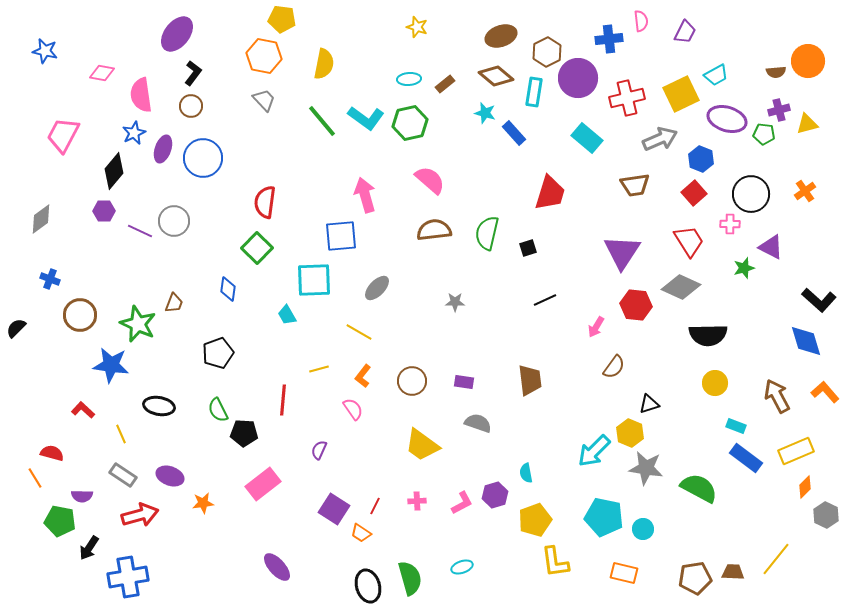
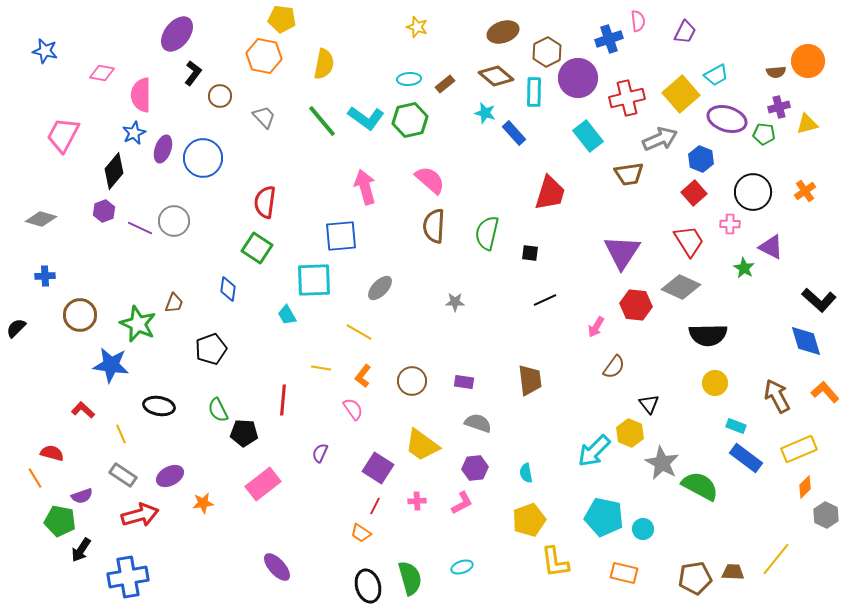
pink semicircle at (641, 21): moved 3 px left
brown ellipse at (501, 36): moved 2 px right, 4 px up
blue cross at (609, 39): rotated 12 degrees counterclockwise
cyan rectangle at (534, 92): rotated 8 degrees counterclockwise
yellow square at (681, 94): rotated 15 degrees counterclockwise
pink semicircle at (141, 95): rotated 8 degrees clockwise
gray trapezoid at (264, 100): moved 17 px down
brown circle at (191, 106): moved 29 px right, 10 px up
purple cross at (779, 110): moved 3 px up
green hexagon at (410, 123): moved 3 px up
cyan rectangle at (587, 138): moved 1 px right, 2 px up; rotated 12 degrees clockwise
brown trapezoid at (635, 185): moved 6 px left, 11 px up
black circle at (751, 194): moved 2 px right, 2 px up
pink arrow at (365, 195): moved 8 px up
purple hexagon at (104, 211): rotated 20 degrees counterclockwise
gray diamond at (41, 219): rotated 52 degrees clockwise
brown semicircle at (434, 230): moved 4 px up; rotated 80 degrees counterclockwise
purple line at (140, 231): moved 3 px up
green square at (257, 248): rotated 12 degrees counterclockwise
black square at (528, 248): moved 2 px right, 5 px down; rotated 24 degrees clockwise
green star at (744, 268): rotated 25 degrees counterclockwise
blue cross at (50, 279): moved 5 px left, 3 px up; rotated 24 degrees counterclockwise
gray ellipse at (377, 288): moved 3 px right
black pentagon at (218, 353): moved 7 px left, 4 px up
yellow line at (319, 369): moved 2 px right, 1 px up; rotated 24 degrees clockwise
black triangle at (649, 404): rotated 50 degrees counterclockwise
purple semicircle at (319, 450): moved 1 px right, 3 px down
yellow rectangle at (796, 451): moved 3 px right, 2 px up
gray star at (646, 468): moved 16 px right, 5 px up; rotated 20 degrees clockwise
purple ellipse at (170, 476): rotated 48 degrees counterclockwise
green semicircle at (699, 488): moved 1 px right, 2 px up
purple hexagon at (495, 495): moved 20 px left, 27 px up; rotated 10 degrees clockwise
purple semicircle at (82, 496): rotated 20 degrees counterclockwise
purple square at (334, 509): moved 44 px right, 41 px up
yellow pentagon at (535, 520): moved 6 px left
black arrow at (89, 548): moved 8 px left, 2 px down
